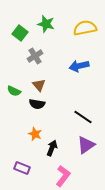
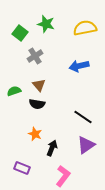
green semicircle: rotated 136 degrees clockwise
